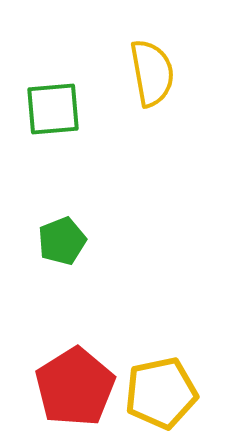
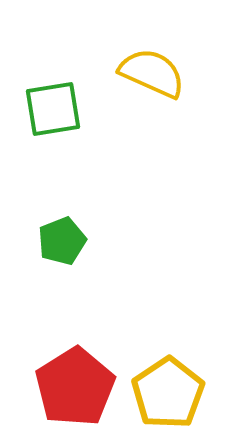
yellow semicircle: rotated 56 degrees counterclockwise
green square: rotated 4 degrees counterclockwise
yellow pentagon: moved 7 px right; rotated 22 degrees counterclockwise
